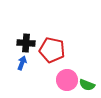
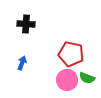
black cross: moved 19 px up
red pentagon: moved 19 px right, 4 px down
green semicircle: moved 7 px up
